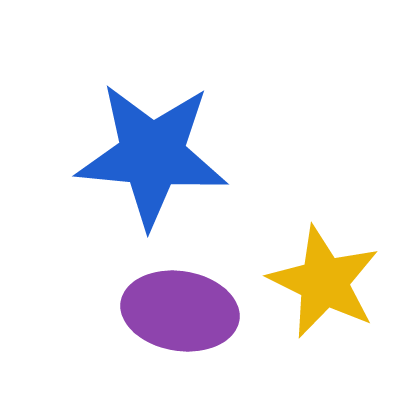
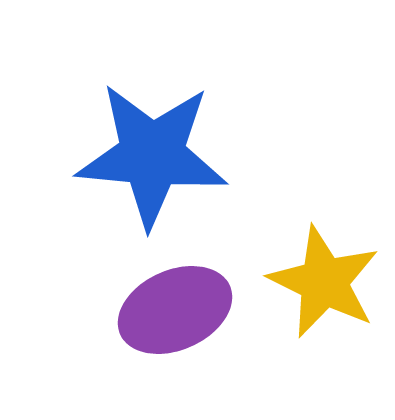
purple ellipse: moved 5 px left, 1 px up; rotated 33 degrees counterclockwise
